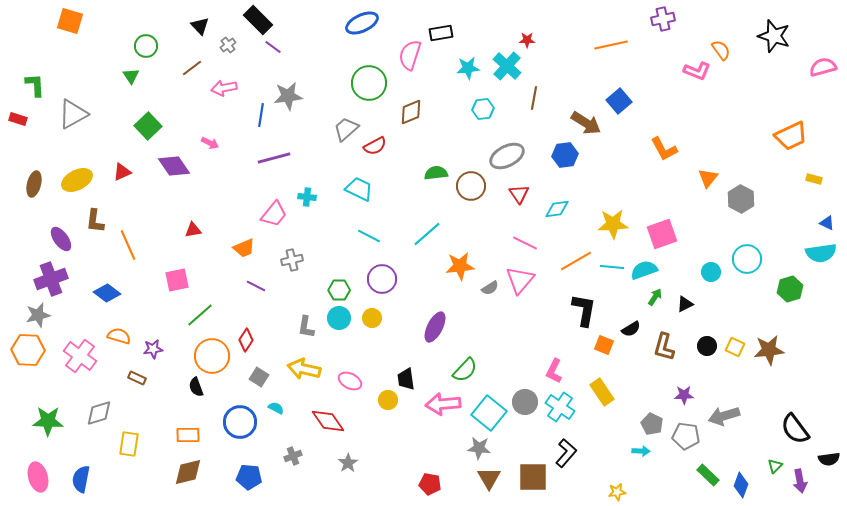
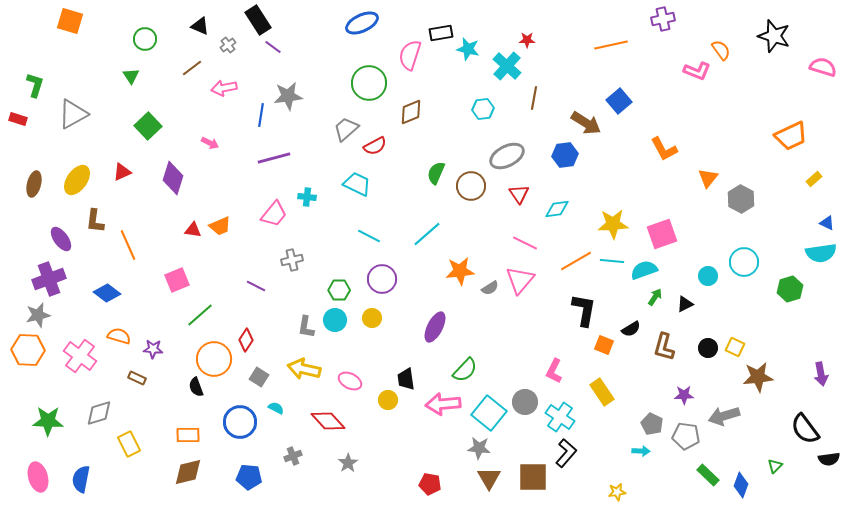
black rectangle at (258, 20): rotated 12 degrees clockwise
black triangle at (200, 26): rotated 24 degrees counterclockwise
green circle at (146, 46): moved 1 px left, 7 px up
pink semicircle at (823, 67): rotated 32 degrees clockwise
cyan star at (468, 68): moved 19 px up; rotated 20 degrees clockwise
green L-shape at (35, 85): rotated 20 degrees clockwise
purple diamond at (174, 166): moved 1 px left, 12 px down; rotated 52 degrees clockwise
green semicircle at (436, 173): rotated 60 degrees counterclockwise
yellow rectangle at (814, 179): rotated 56 degrees counterclockwise
yellow ellipse at (77, 180): rotated 28 degrees counterclockwise
cyan trapezoid at (359, 189): moved 2 px left, 5 px up
red triangle at (193, 230): rotated 18 degrees clockwise
orange trapezoid at (244, 248): moved 24 px left, 22 px up
cyan circle at (747, 259): moved 3 px left, 3 px down
orange star at (460, 266): moved 5 px down
cyan line at (612, 267): moved 6 px up
cyan circle at (711, 272): moved 3 px left, 4 px down
purple cross at (51, 279): moved 2 px left
pink square at (177, 280): rotated 10 degrees counterclockwise
cyan circle at (339, 318): moved 4 px left, 2 px down
black circle at (707, 346): moved 1 px right, 2 px down
purple star at (153, 349): rotated 12 degrees clockwise
brown star at (769, 350): moved 11 px left, 27 px down
orange circle at (212, 356): moved 2 px right, 3 px down
cyan cross at (560, 407): moved 10 px down
red diamond at (328, 421): rotated 8 degrees counterclockwise
black semicircle at (795, 429): moved 10 px right
yellow rectangle at (129, 444): rotated 35 degrees counterclockwise
purple arrow at (800, 481): moved 21 px right, 107 px up
